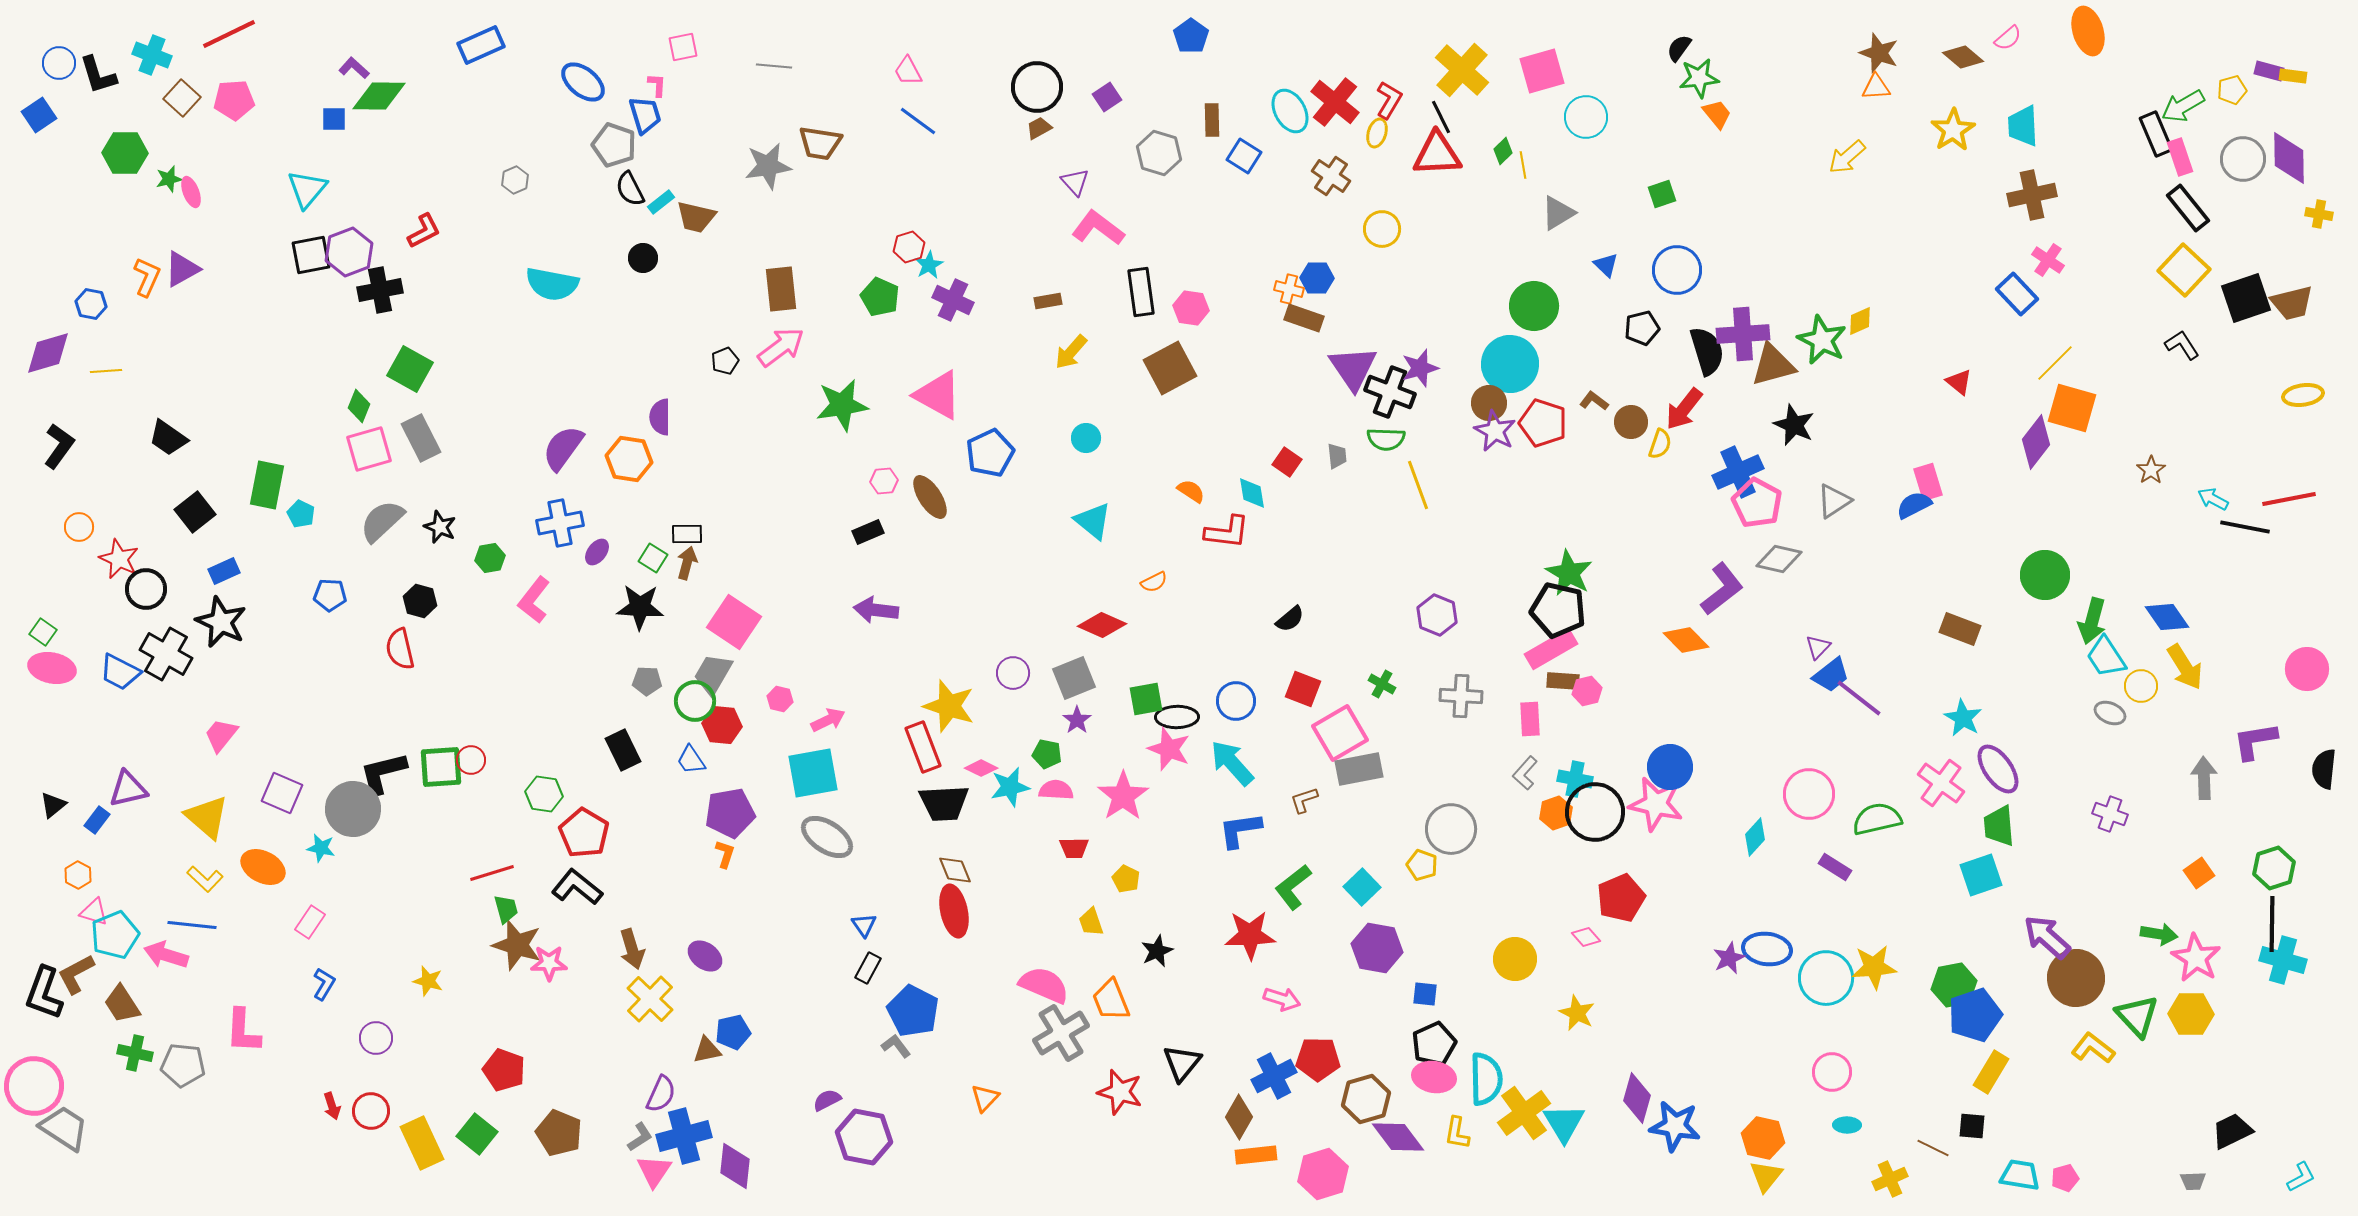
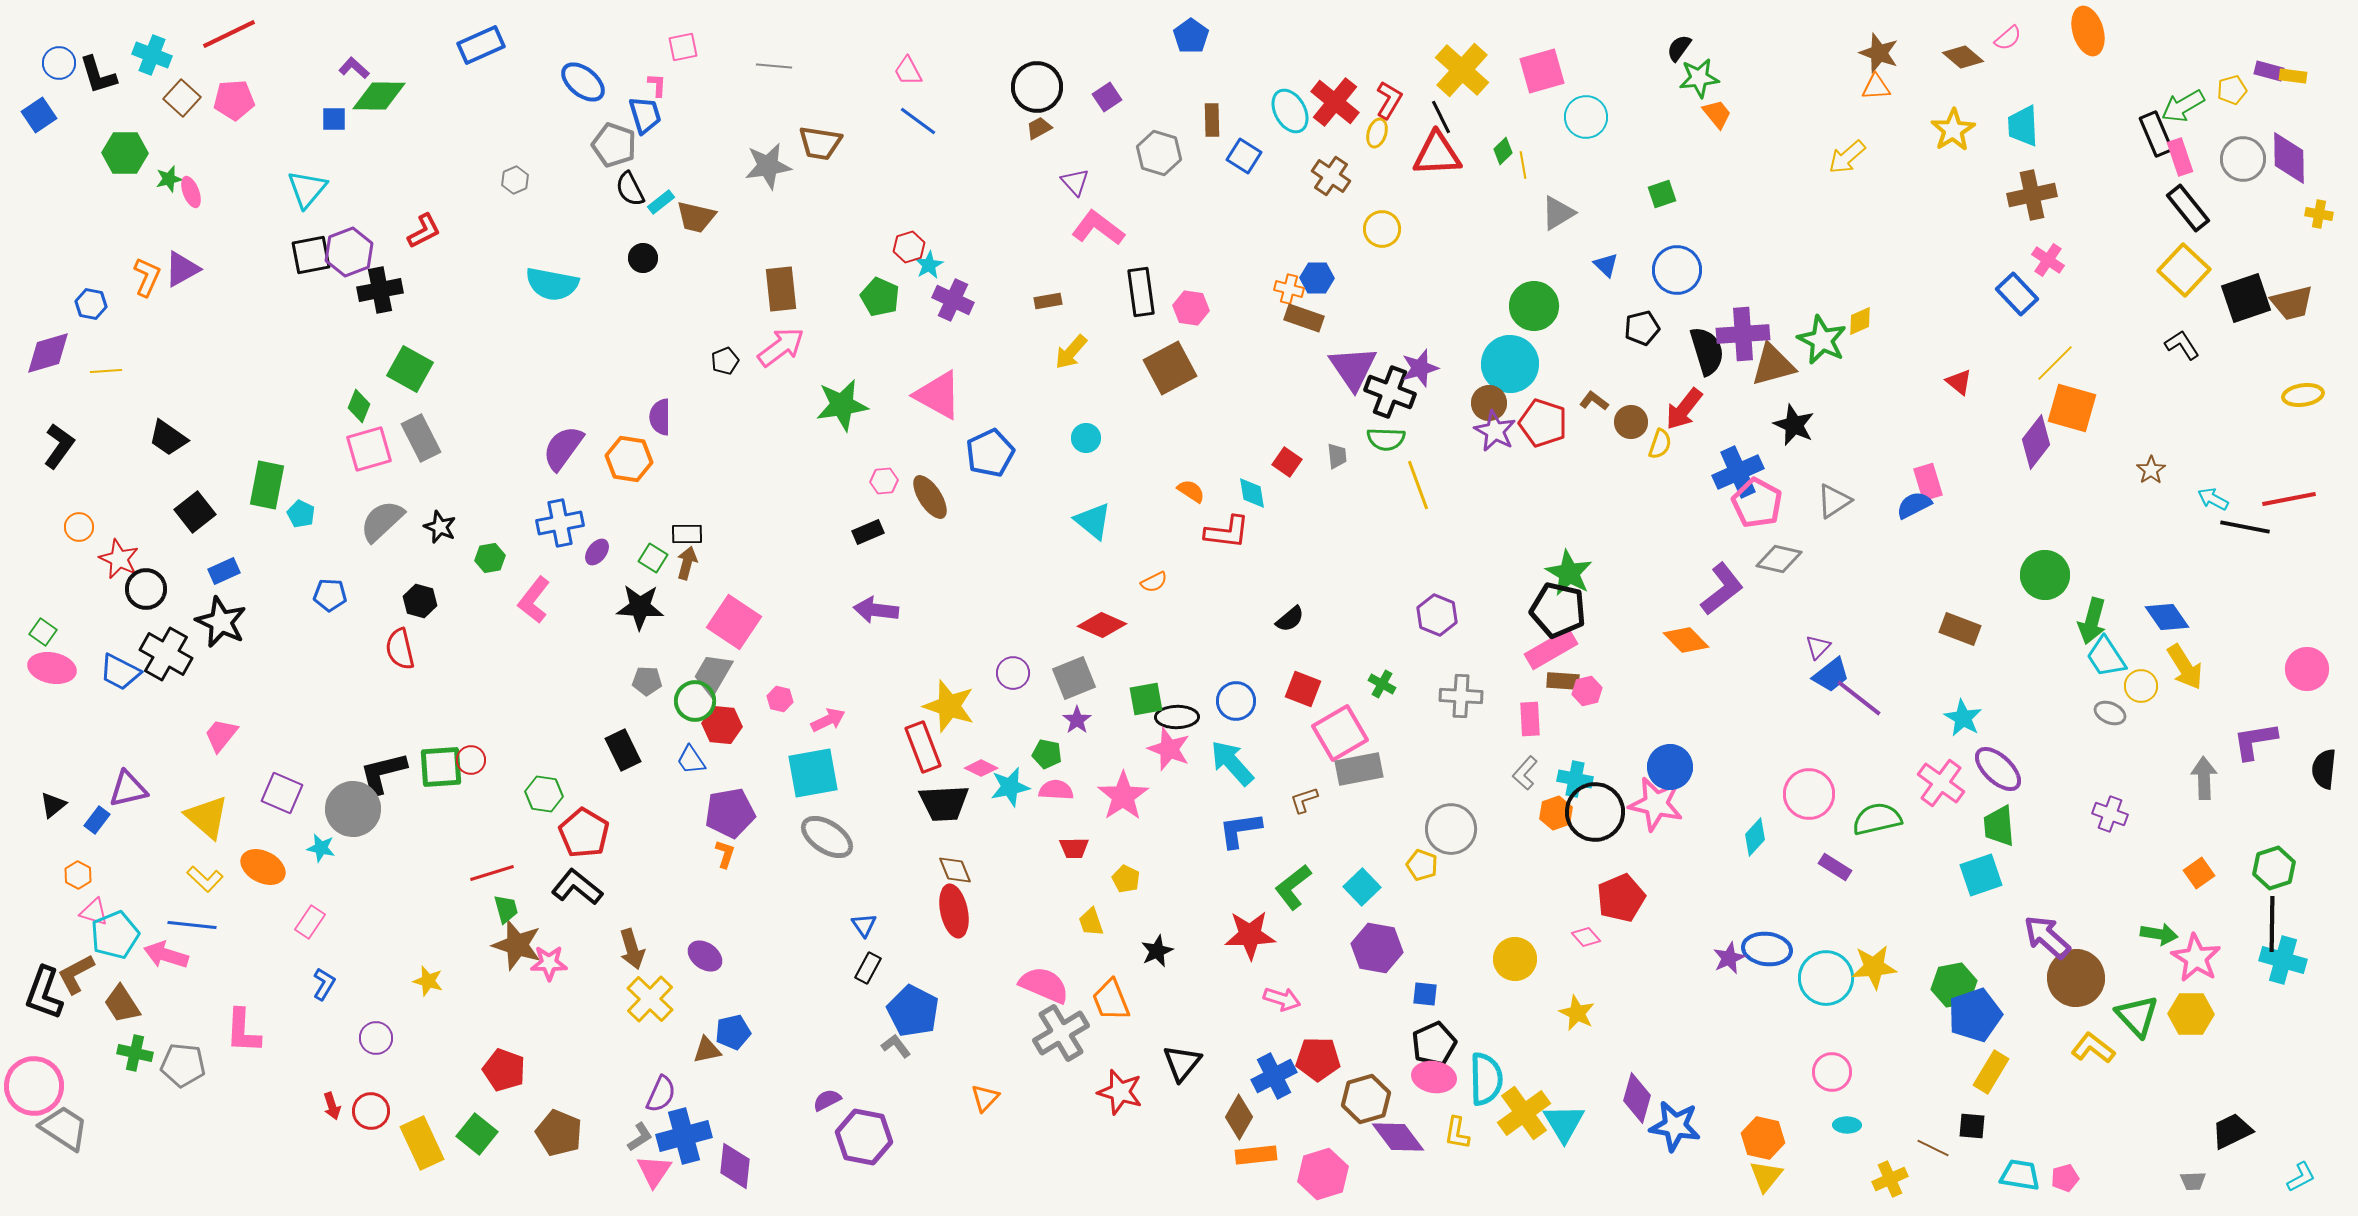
purple ellipse at (1998, 769): rotated 12 degrees counterclockwise
